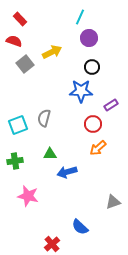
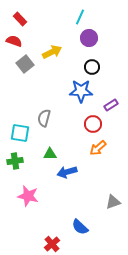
cyan square: moved 2 px right, 8 px down; rotated 30 degrees clockwise
